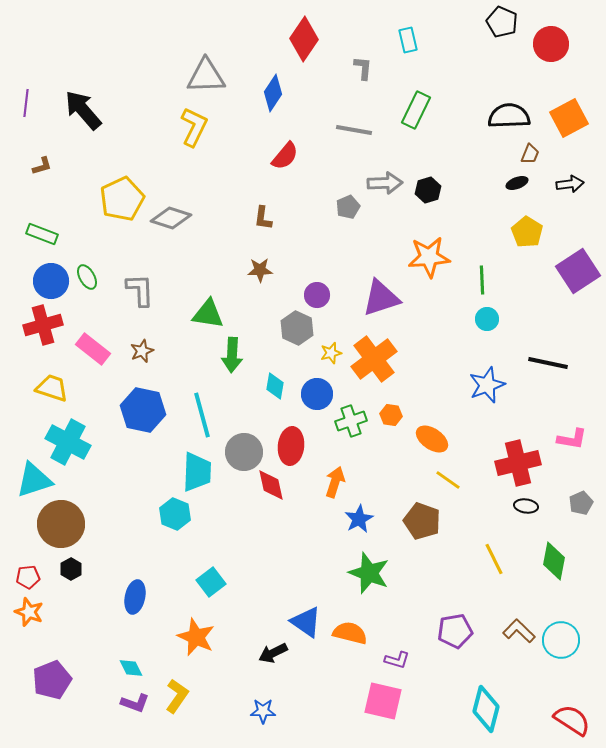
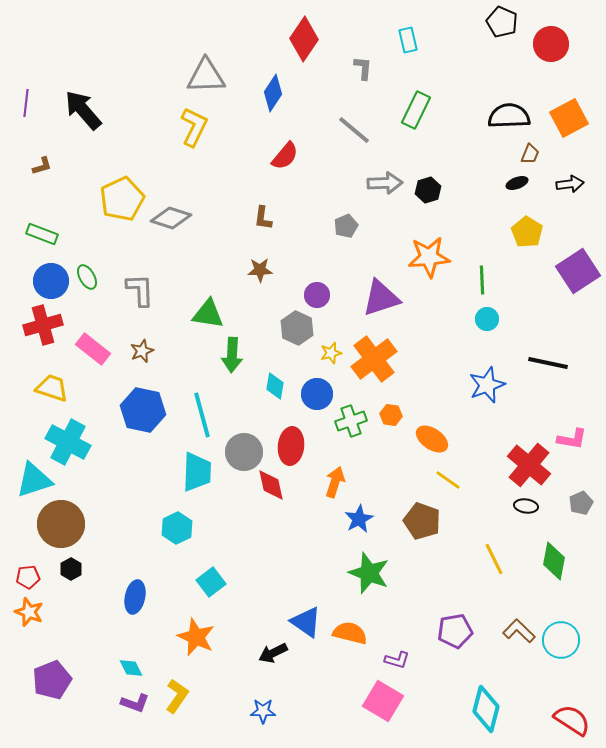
gray line at (354, 130): rotated 30 degrees clockwise
gray pentagon at (348, 207): moved 2 px left, 19 px down
red cross at (518, 463): moved 11 px right, 2 px down; rotated 36 degrees counterclockwise
cyan hexagon at (175, 514): moved 2 px right, 14 px down; rotated 12 degrees clockwise
pink square at (383, 701): rotated 18 degrees clockwise
